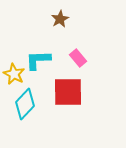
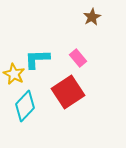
brown star: moved 32 px right, 2 px up
cyan L-shape: moved 1 px left, 1 px up
red square: rotated 32 degrees counterclockwise
cyan diamond: moved 2 px down
